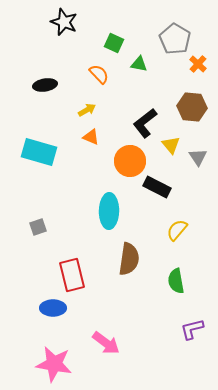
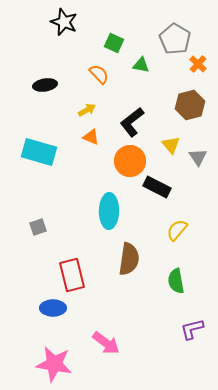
green triangle: moved 2 px right, 1 px down
brown hexagon: moved 2 px left, 2 px up; rotated 20 degrees counterclockwise
black L-shape: moved 13 px left, 1 px up
